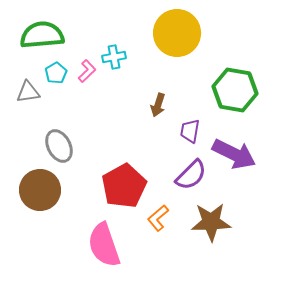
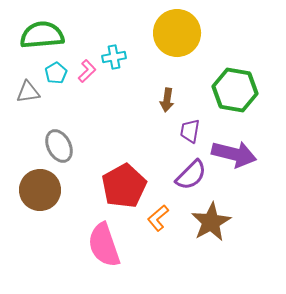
brown arrow: moved 9 px right, 5 px up; rotated 10 degrees counterclockwise
purple arrow: rotated 12 degrees counterclockwise
brown star: rotated 27 degrees counterclockwise
